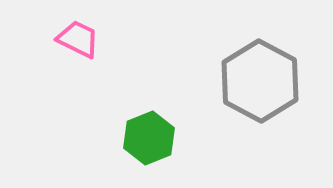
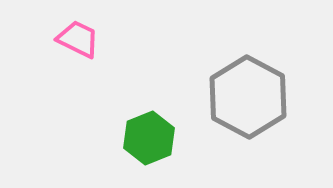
gray hexagon: moved 12 px left, 16 px down
